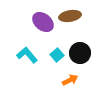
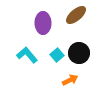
brown ellipse: moved 6 px right, 1 px up; rotated 30 degrees counterclockwise
purple ellipse: moved 1 px down; rotated 50 degrees clockwise
black circle: moved 1 px left
